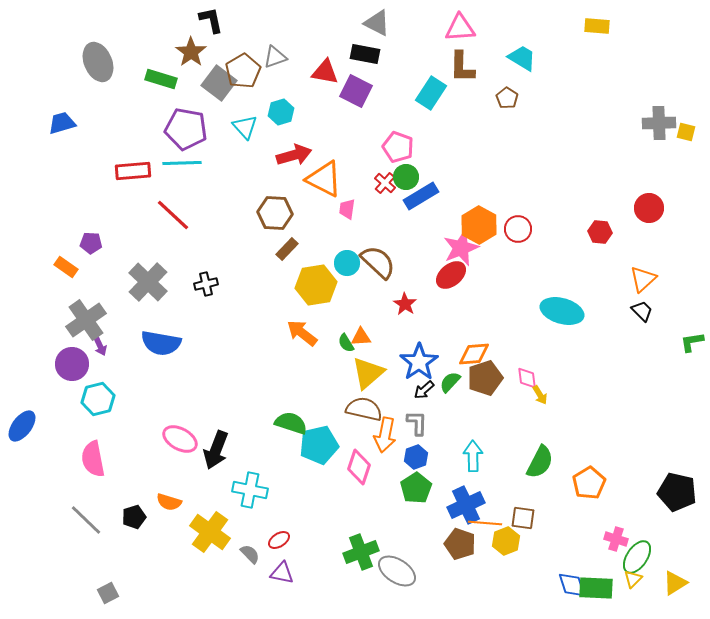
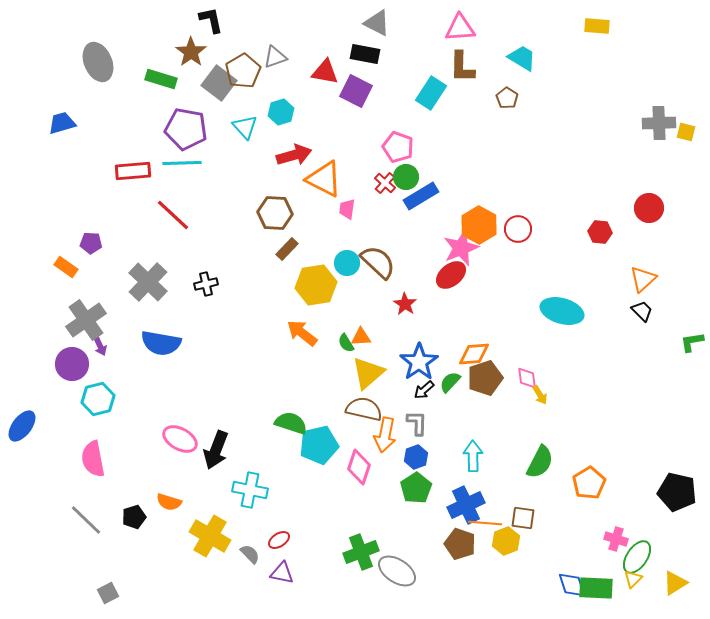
yellow cross at (210, 532): moved 4 px down; rotated 6 degrees counterclockwise
